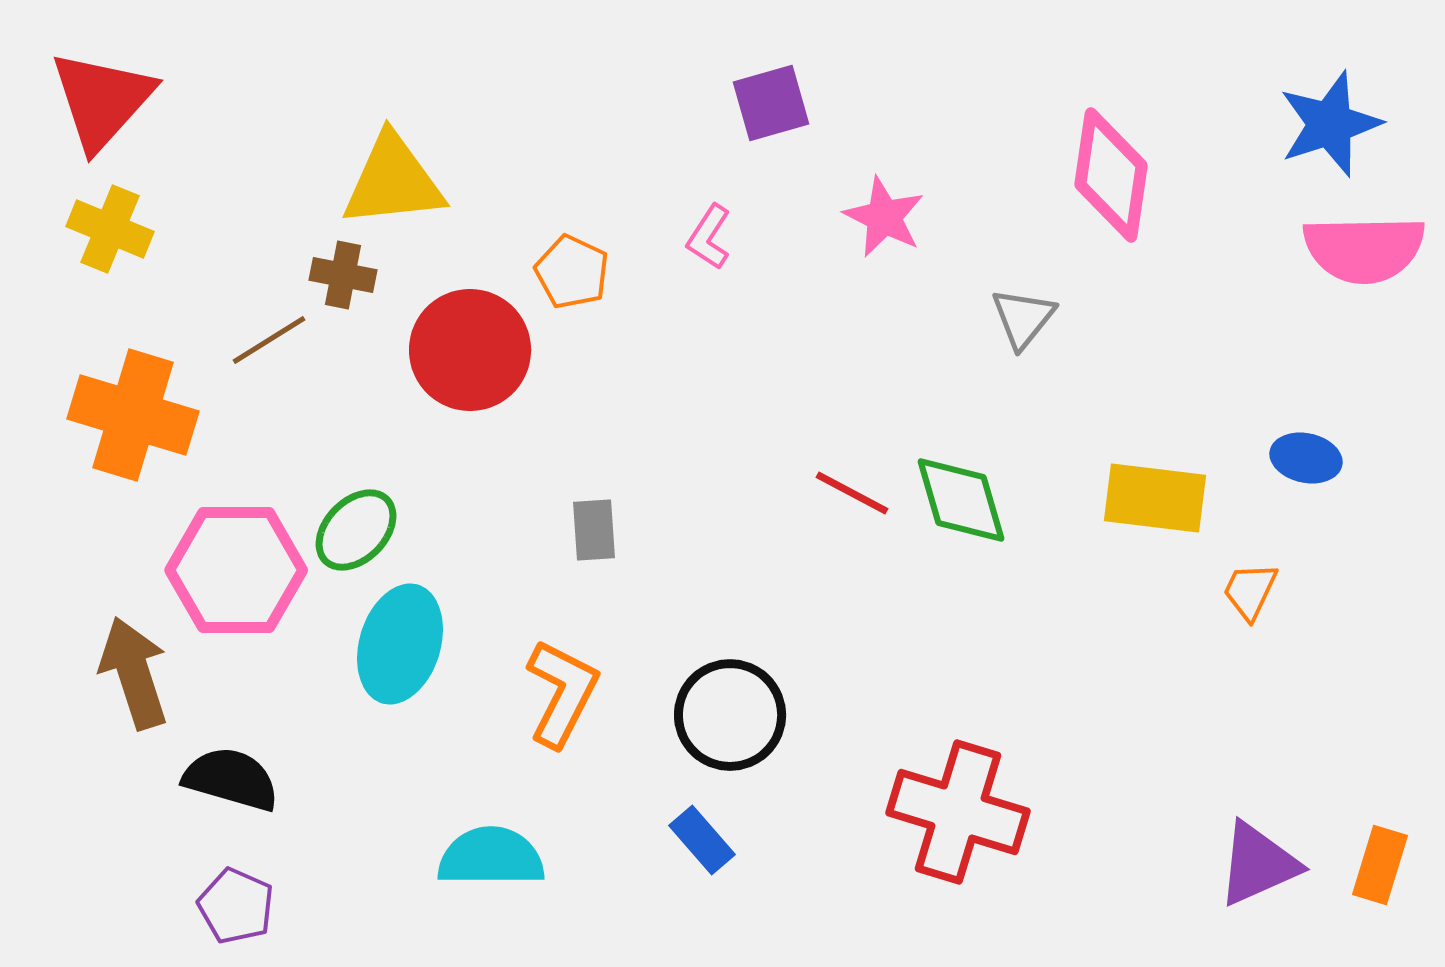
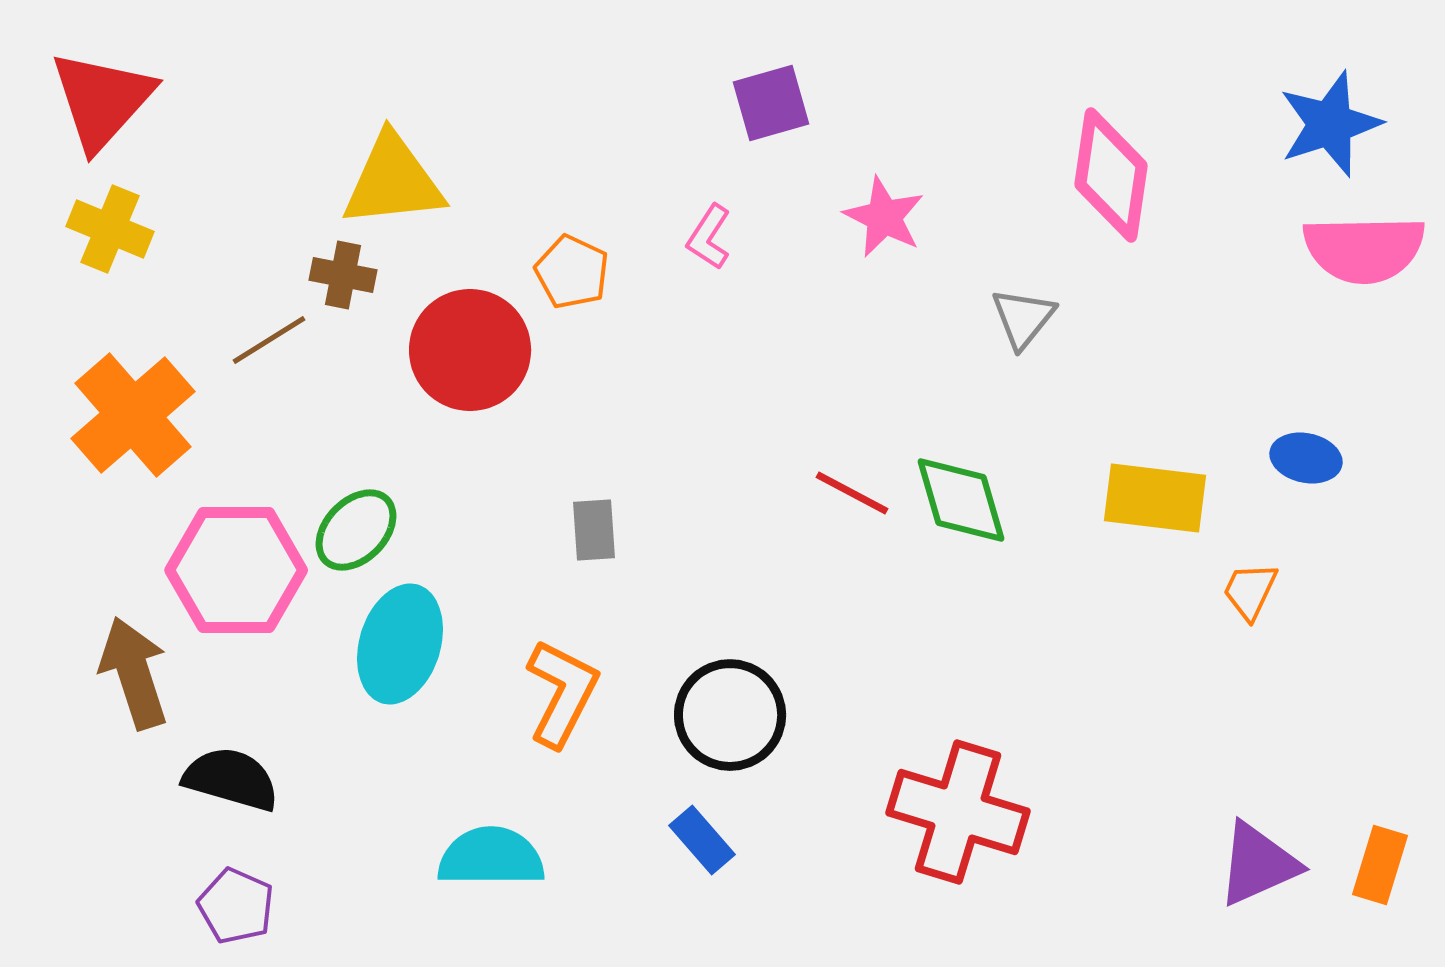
orange cross: rotated 32 degrees clockwise
